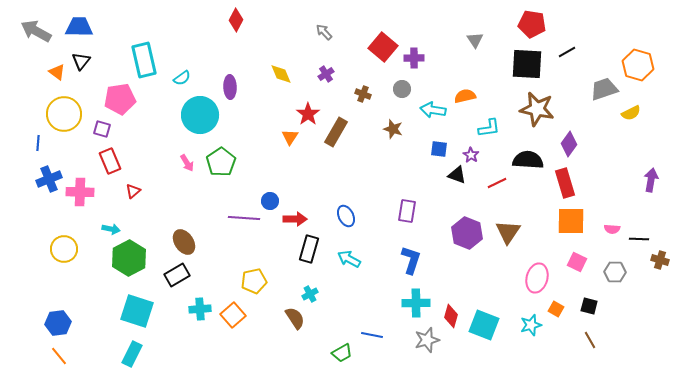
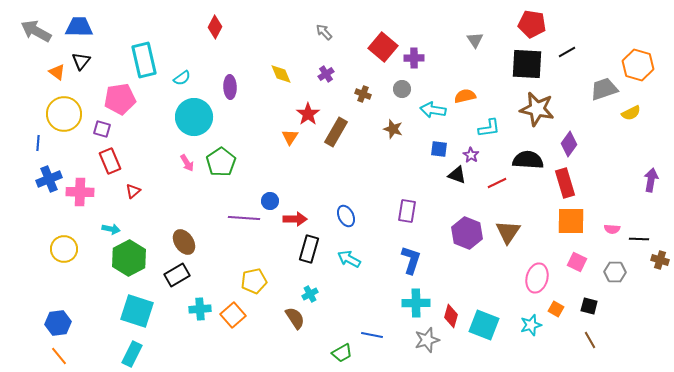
red diamond at (236, 20): moved 21 px left, 7 px down
cyan circle at (200, 115): moved 6 px left, 2 px down
